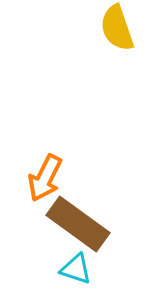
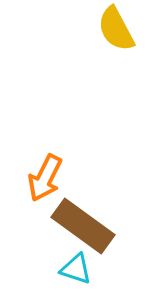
yellow semicircle: moved 1 px left, 1 px down; rotated 9 degrees counterclockwise
brown rectangle: moved 5 px right, 2 px down
